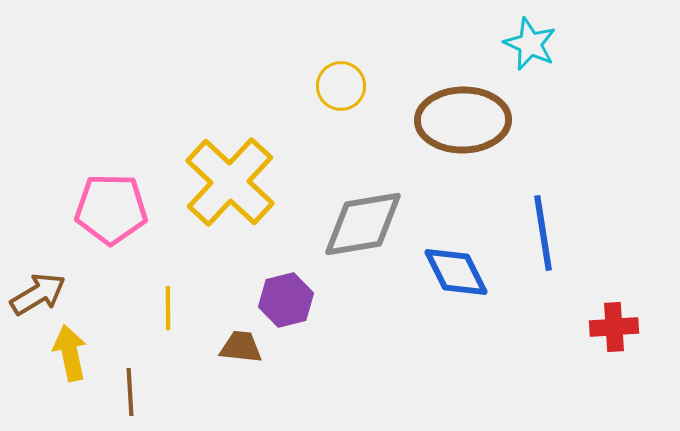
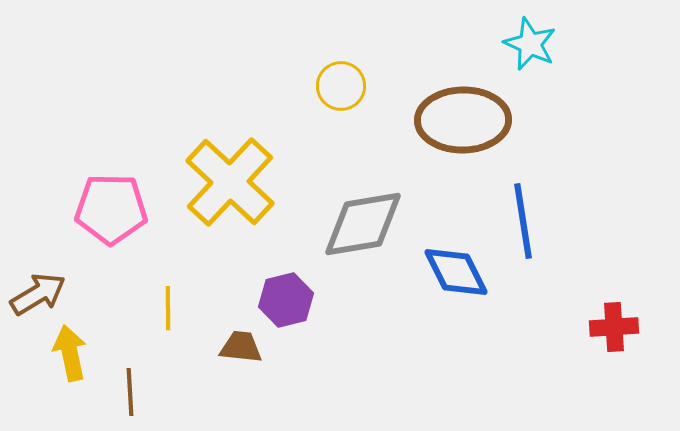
blue line: moved 20 px left, 12 px up
